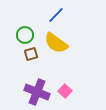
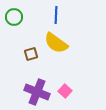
blue line: rotated 42 degrees counterclockwise
green circle: moved 11 px left, 18 px up
